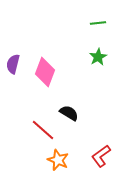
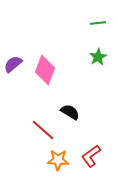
purple semicircle: rotated 36 degrees clockwise
pink diamond: moved 2 px up
black semicircle: moved 1 px right, 1 px up
red L-shape: moved 10 px left
orange star: rotated 20 degrees counterclockwise
